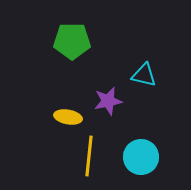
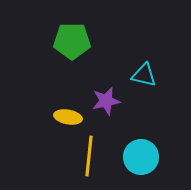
purple star: moved 2 px left
